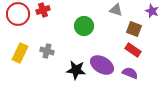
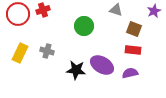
purple star: moved 2 px right; rotated 24 degrees clockwise
red rectangle: rotated 28 degrees counterclockwise
purple semicircle: rotated 35 degrees counterclockwise
